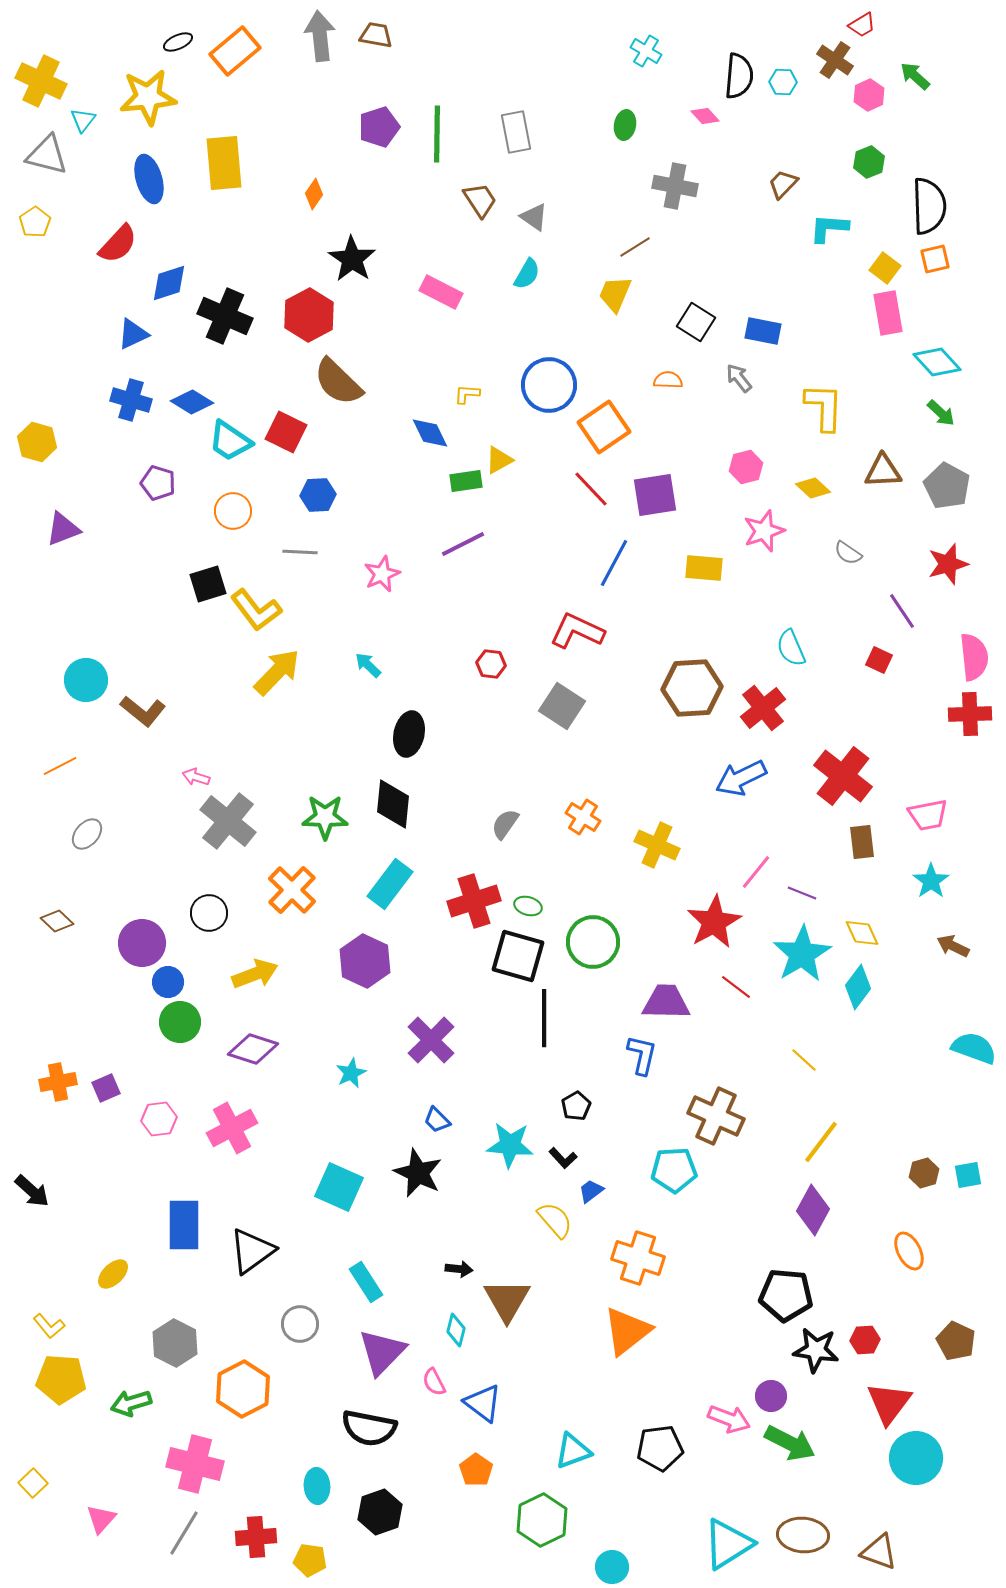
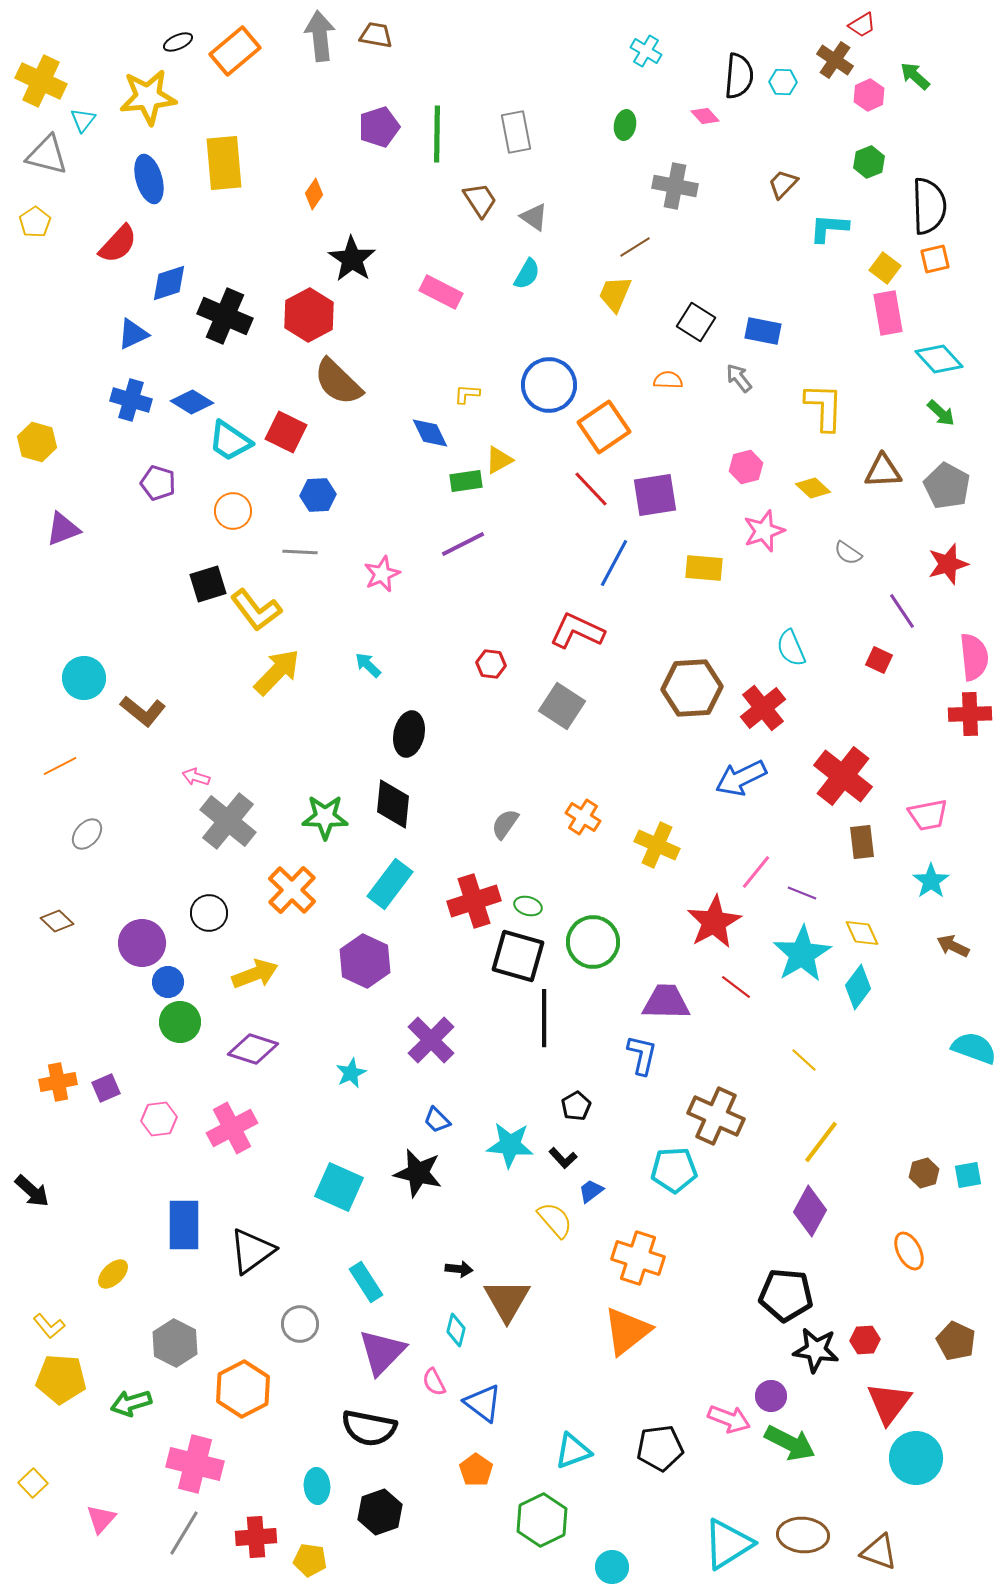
cyan diamond at (937, 362): moved 2 px right, 3 px up
cyan circle at (86, 680): moved 2 px left, 2 px up
black star at (418, 1173): rotated 12 degrees counterclockwise
purple diamond at (813, 1210): moved 3 px left, 1 px down
